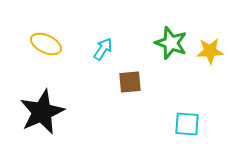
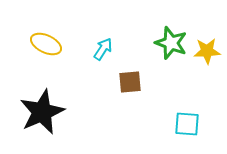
yellow star: moved 3 px left
